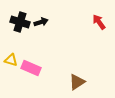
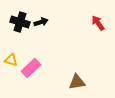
red arrow: moved 1 px left, 1 px down
pink rectangle: rotated 66 degrees counterclockwise
brown triangle: rotated 24 degrees clockwise
